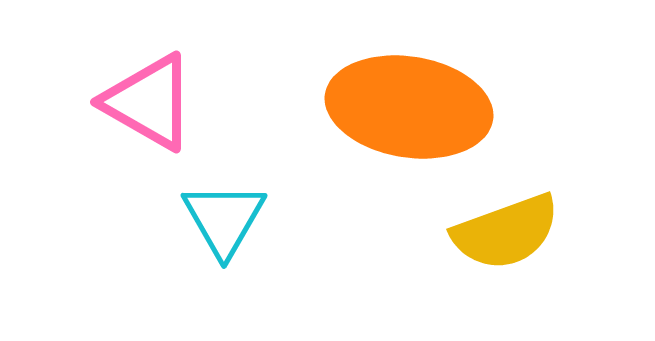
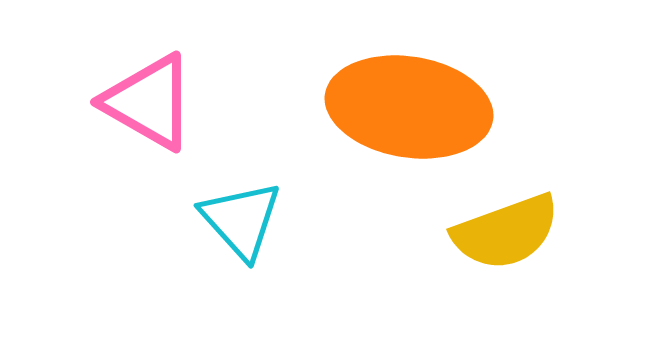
cyan triangle: moved 17 px right, 1 px down; rotated 12 degrees counterclockwise
